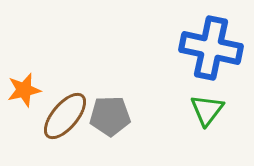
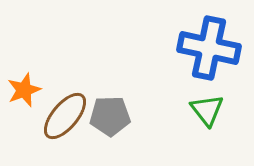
blue cross: moved 2 px left
orange star: rotated 8 degrees counterclockwise
green triangle: rotated 15 degrees counterclockwise
